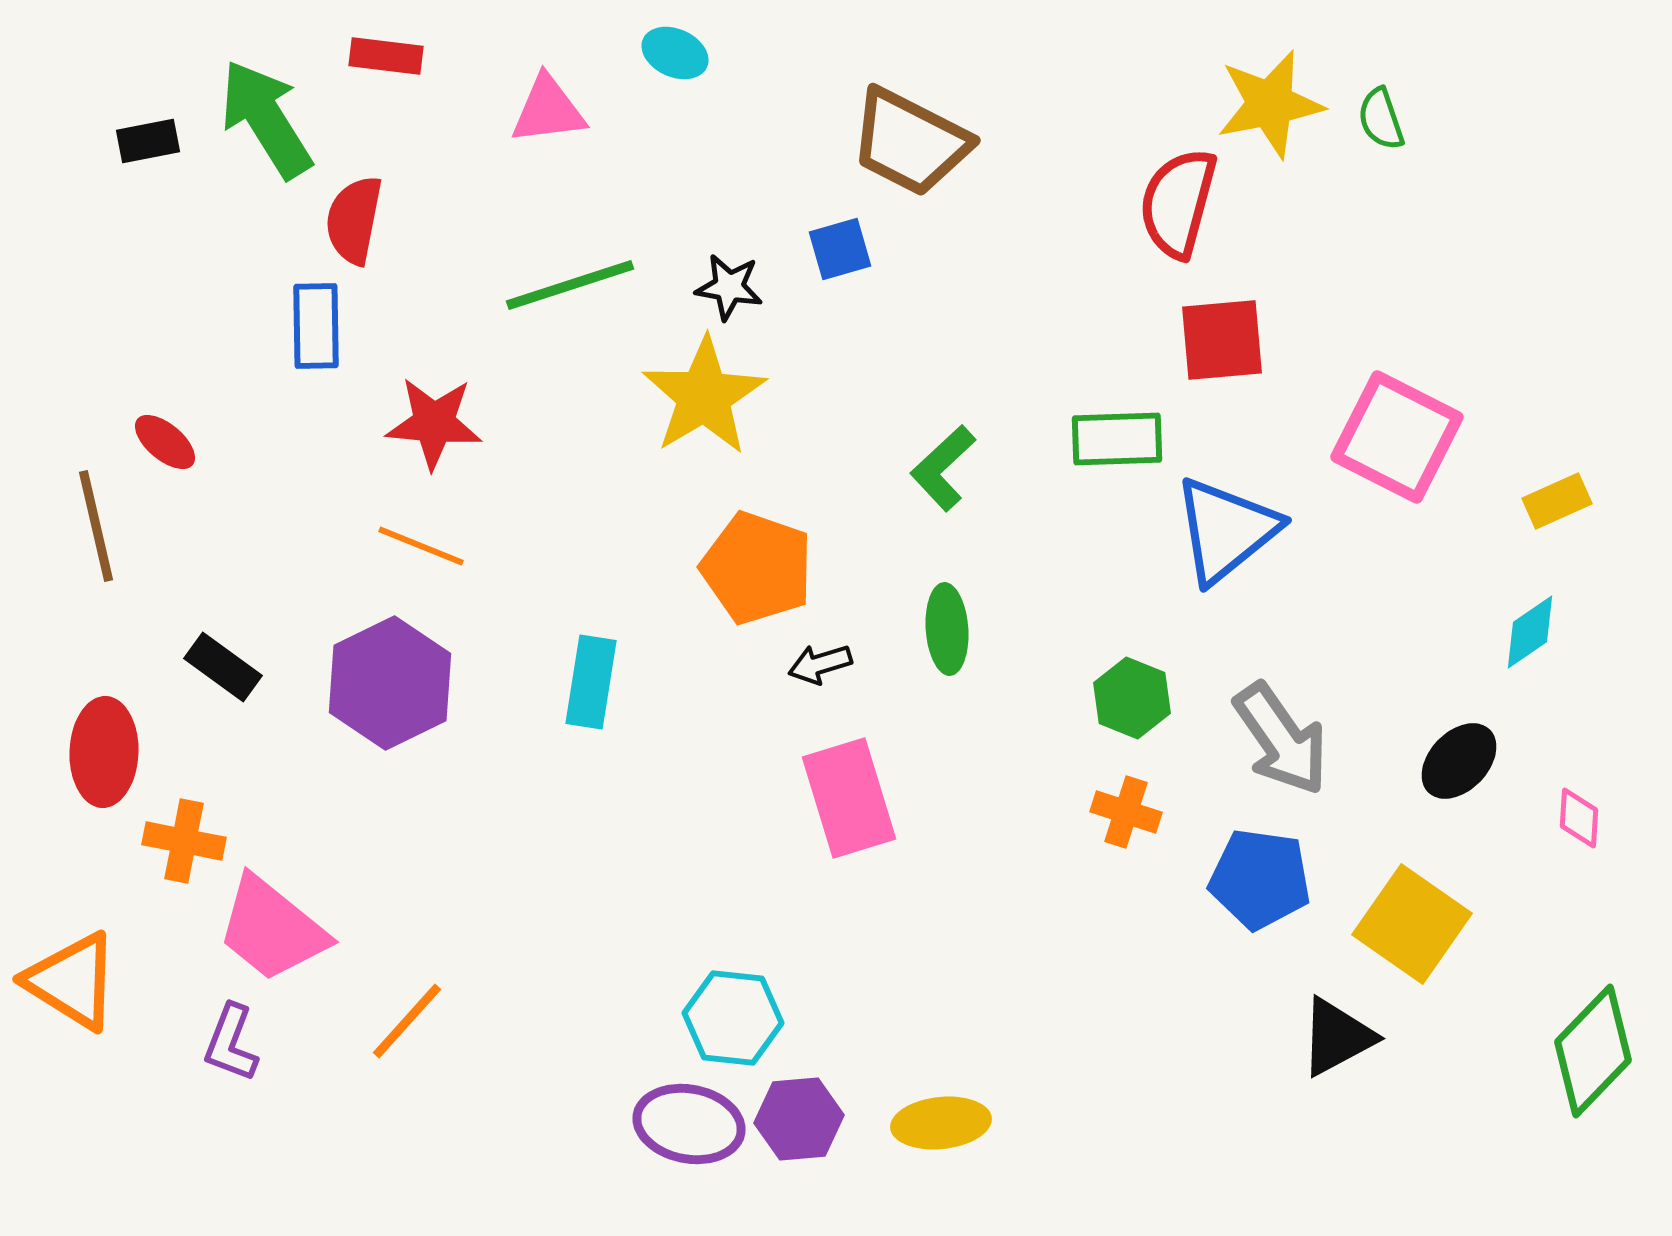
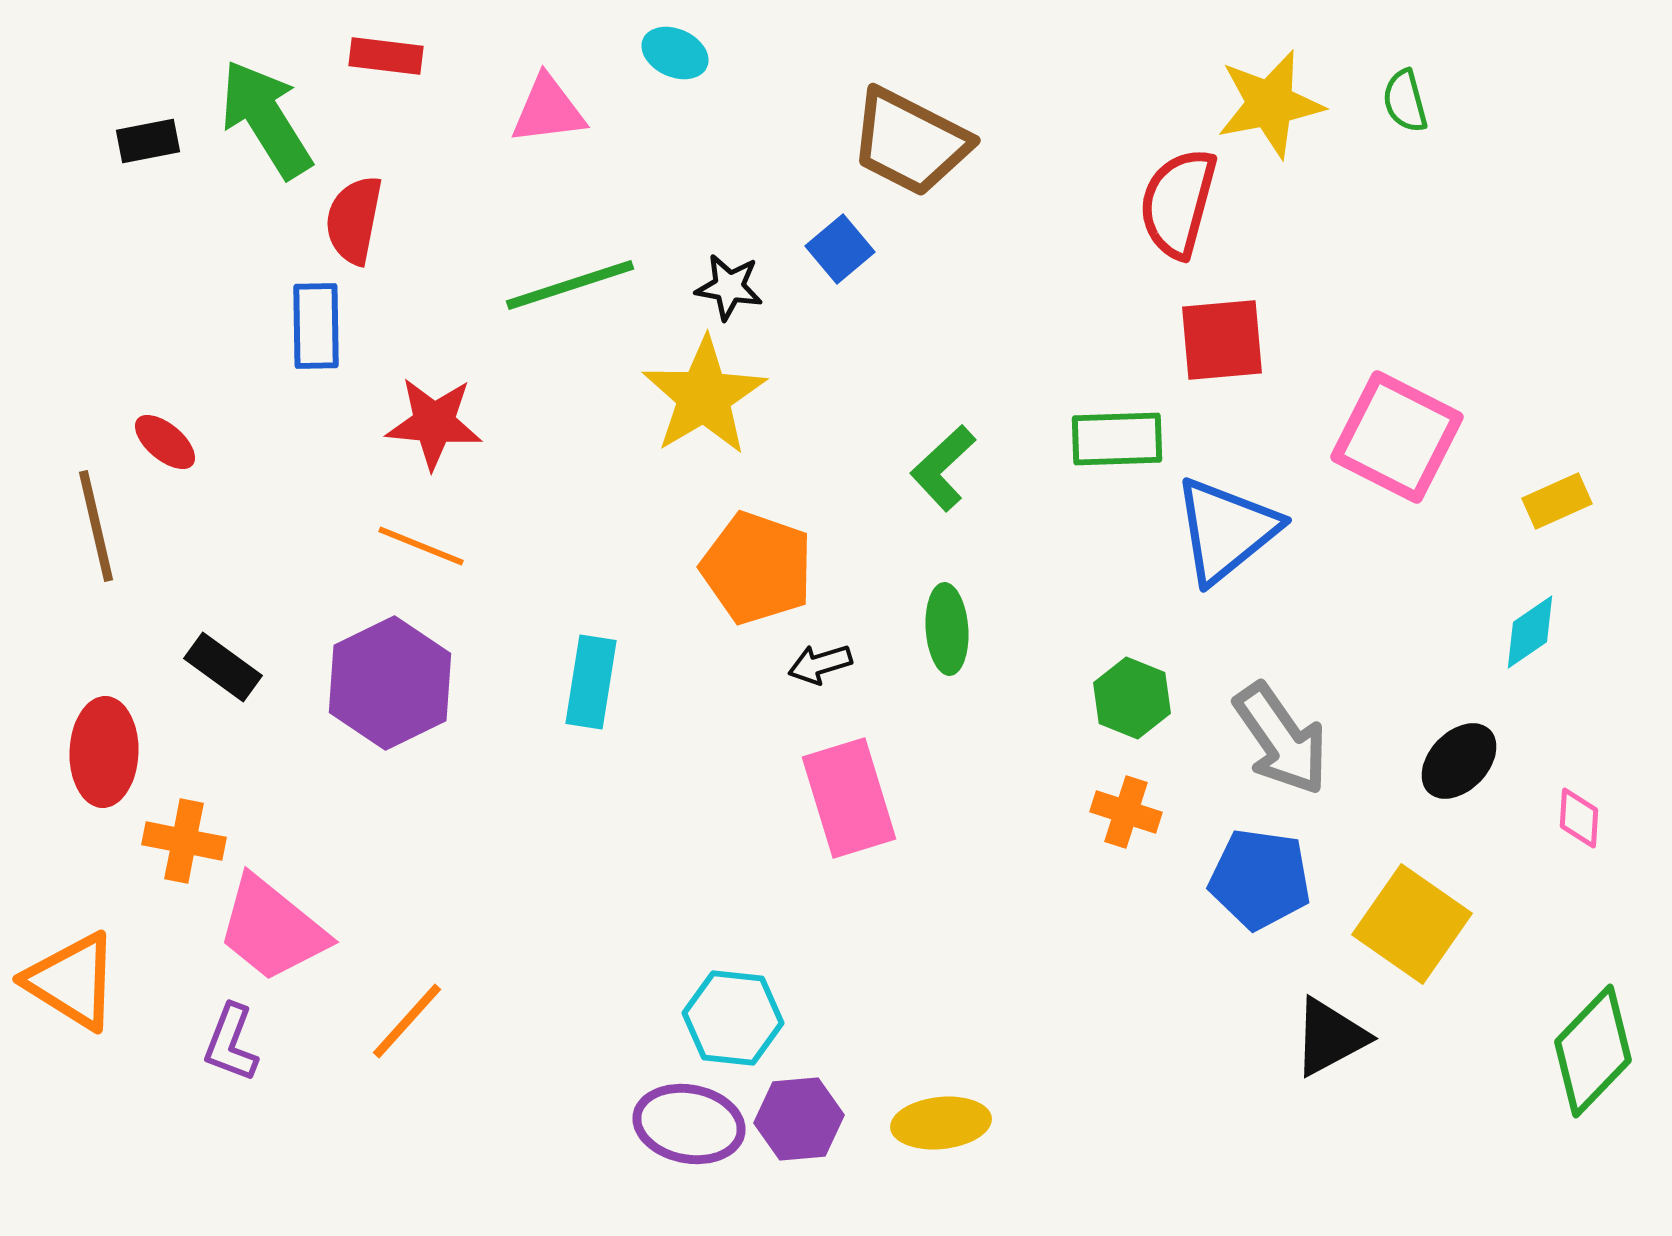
green semicircle at (1381, 119): moved 24 px right, 18 px up; rotated 4 degrees clockwise
blue square at (840, 249): rotated 24 degrees counterclockwise
black triangle at (1337, 1037): moved 7 px left
